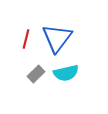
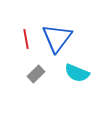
red line: rotated 24 degrees counterclockwise
cyan semicircle: moved 11 px right; rotated 35 degrees clockwise
